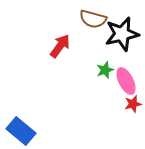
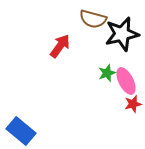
green star: moved 2 px right, 3 px down
